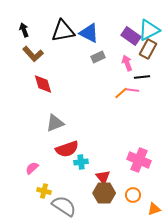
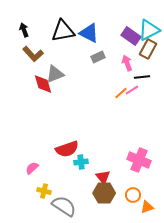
pink line: rotated 40 degrees counterclockwise
gray triangle: moved 49 px up
orange triangle: moved 7 px left, 2 px up
